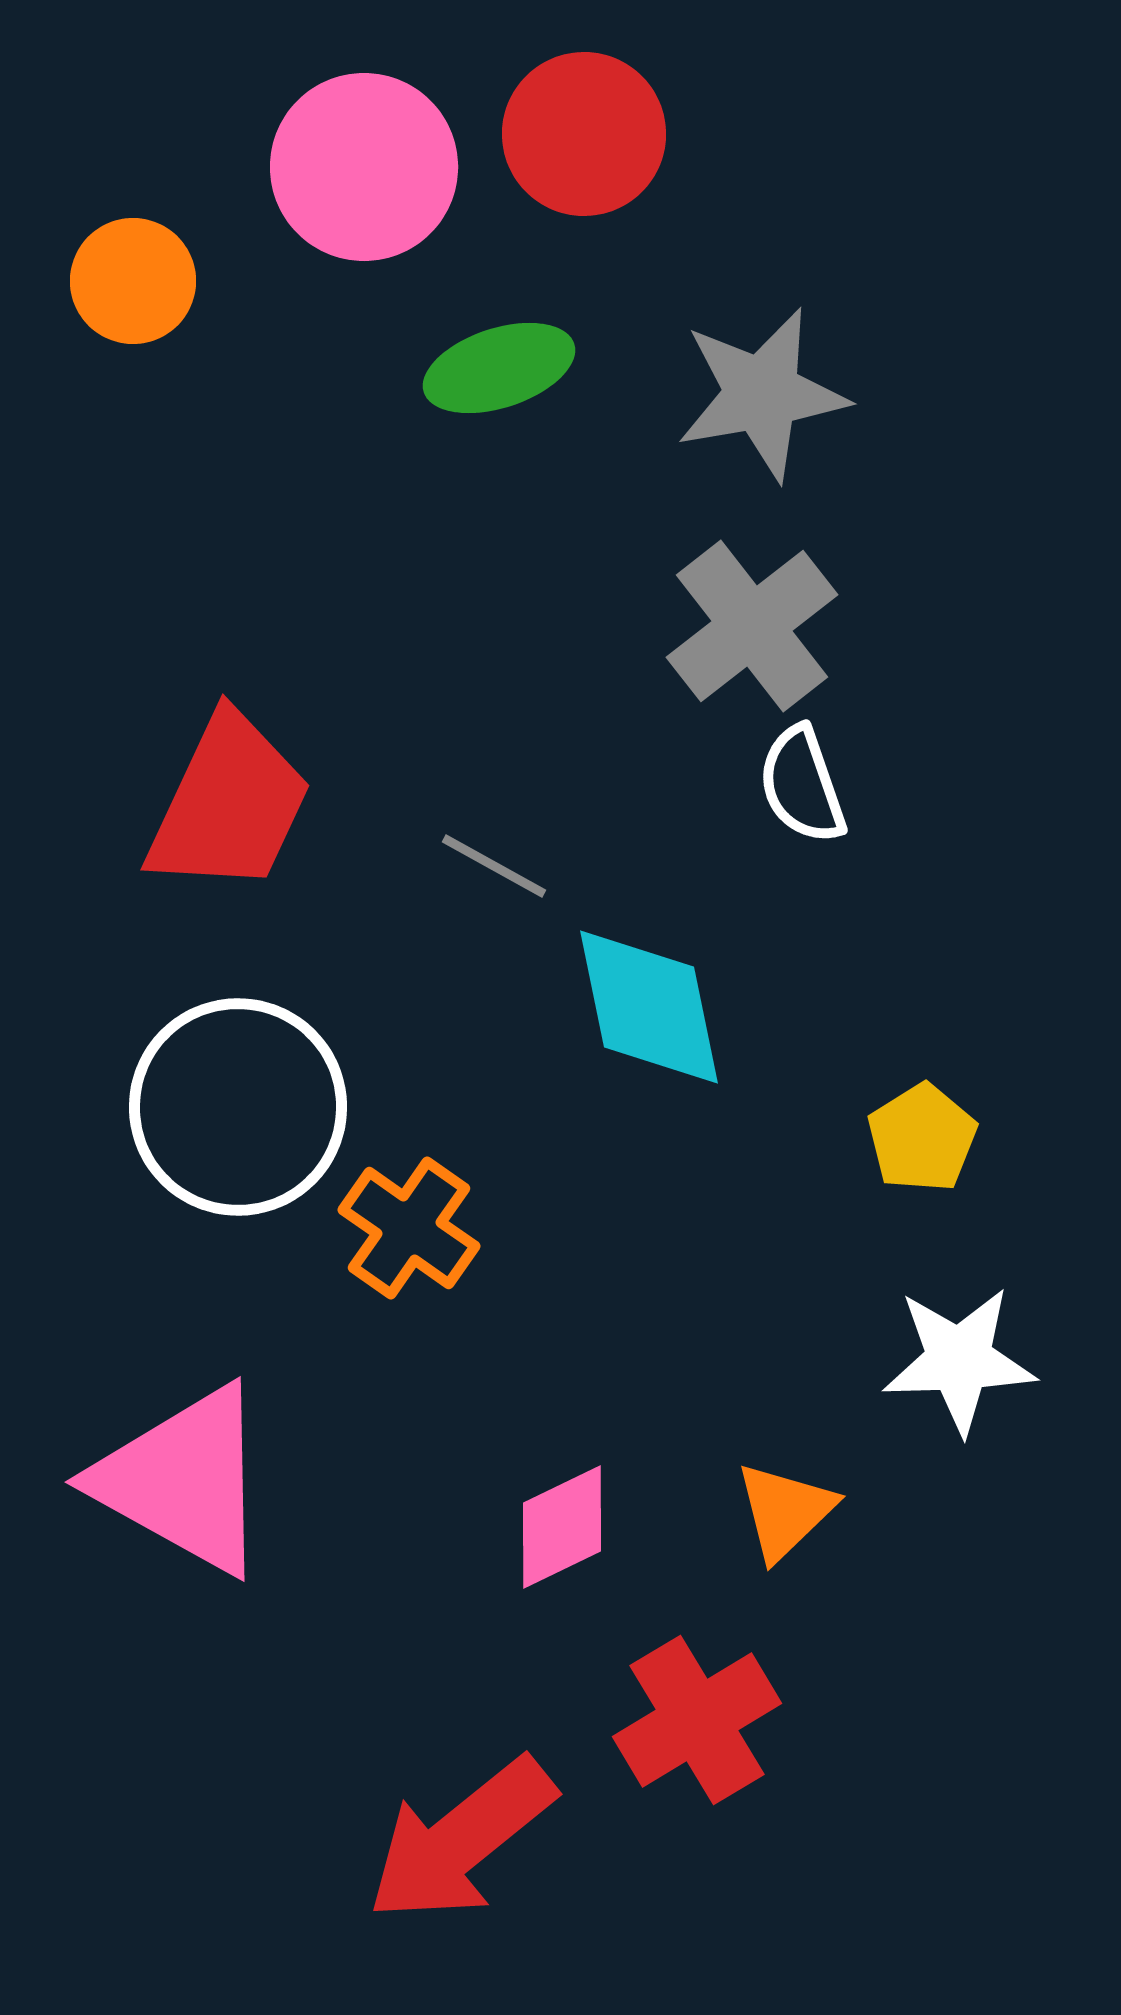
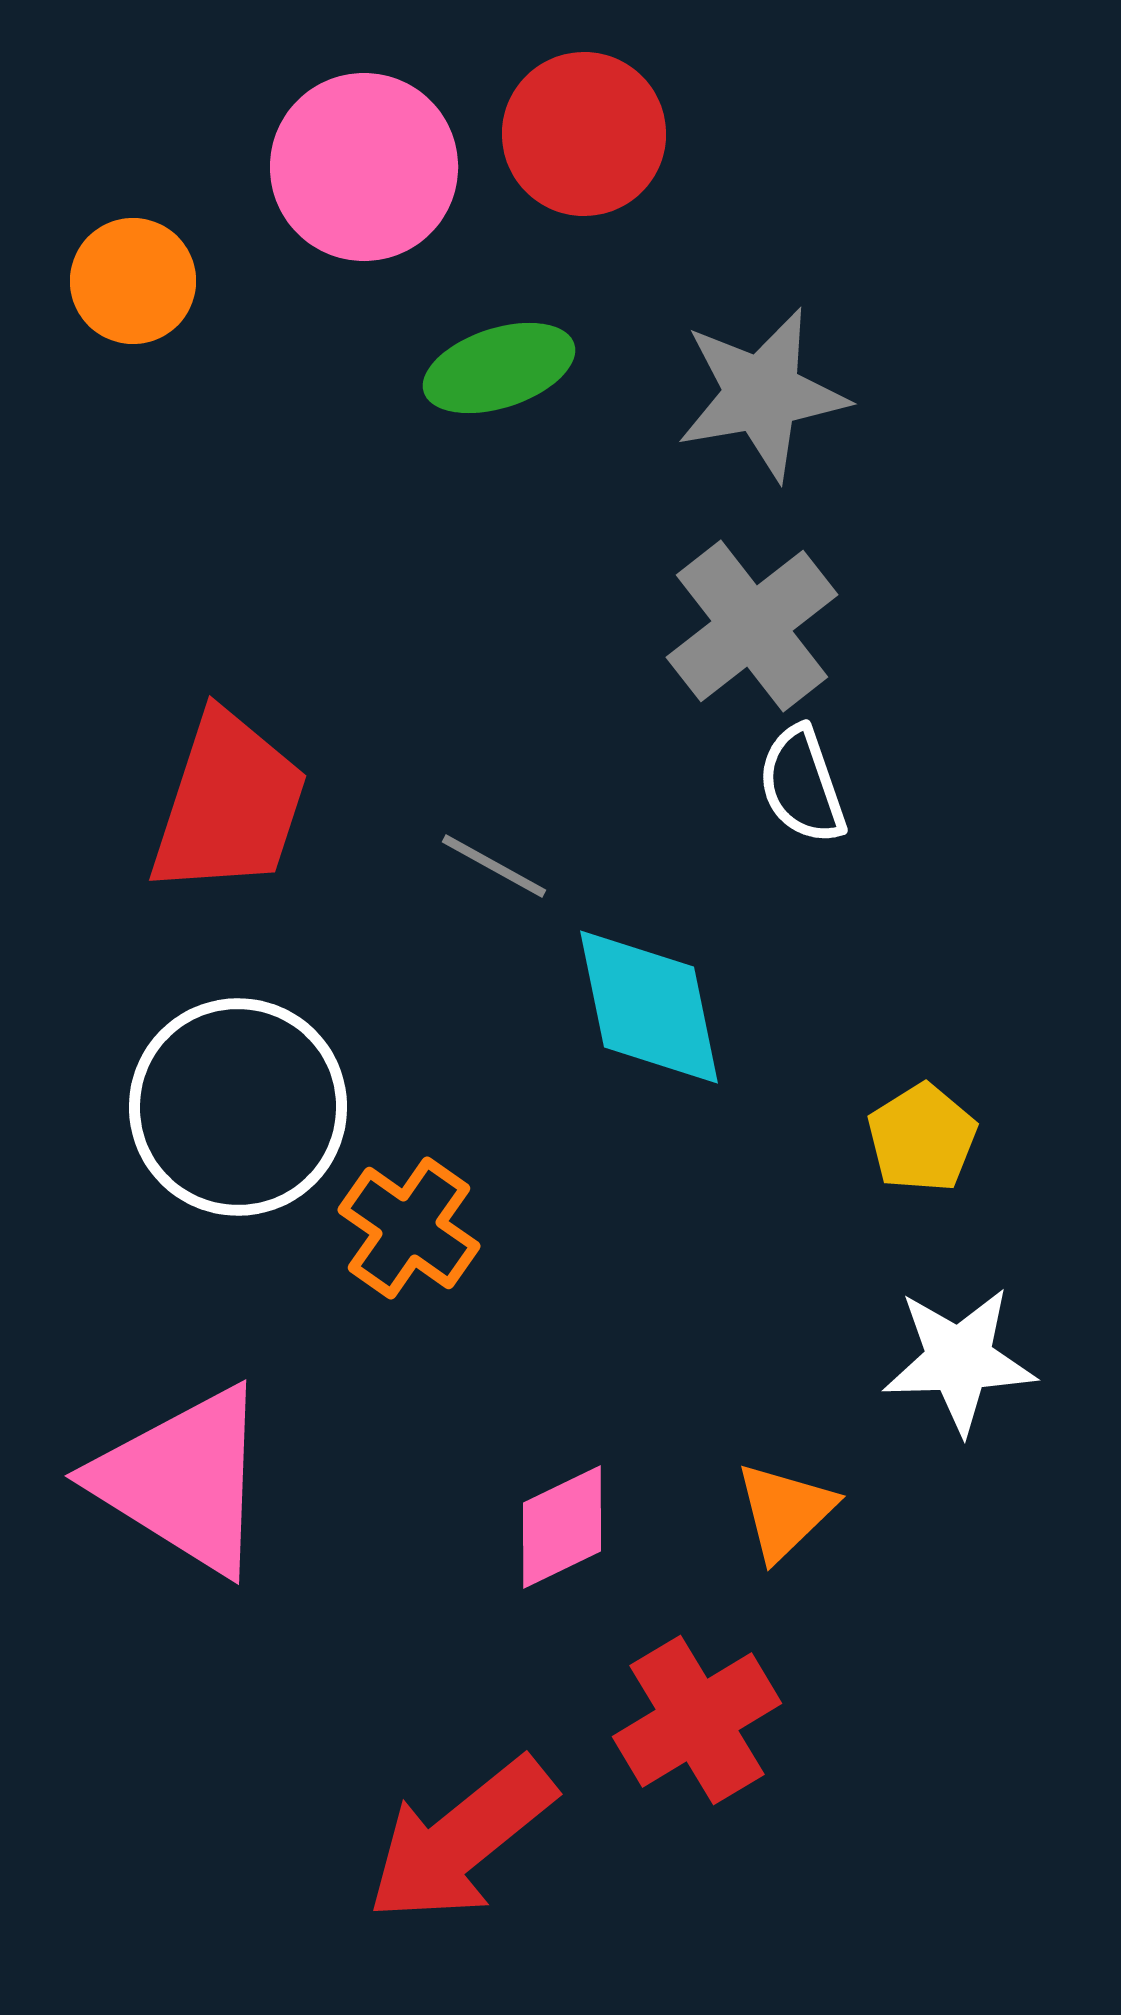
red trapezoid: rotated 7 degrees counterclockwise
pink triangle: rotated 3 degrees clockwise
